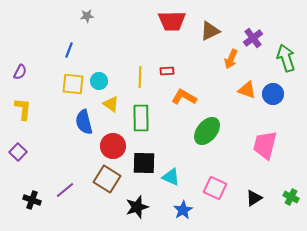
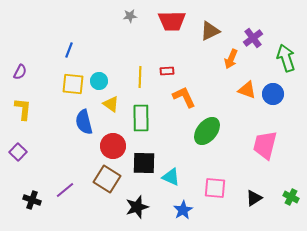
gray star: moved 43 px right
orange L-shape: rotated 35 degrees clockwise
pink square: rotated 20 degrees counterclockwise
